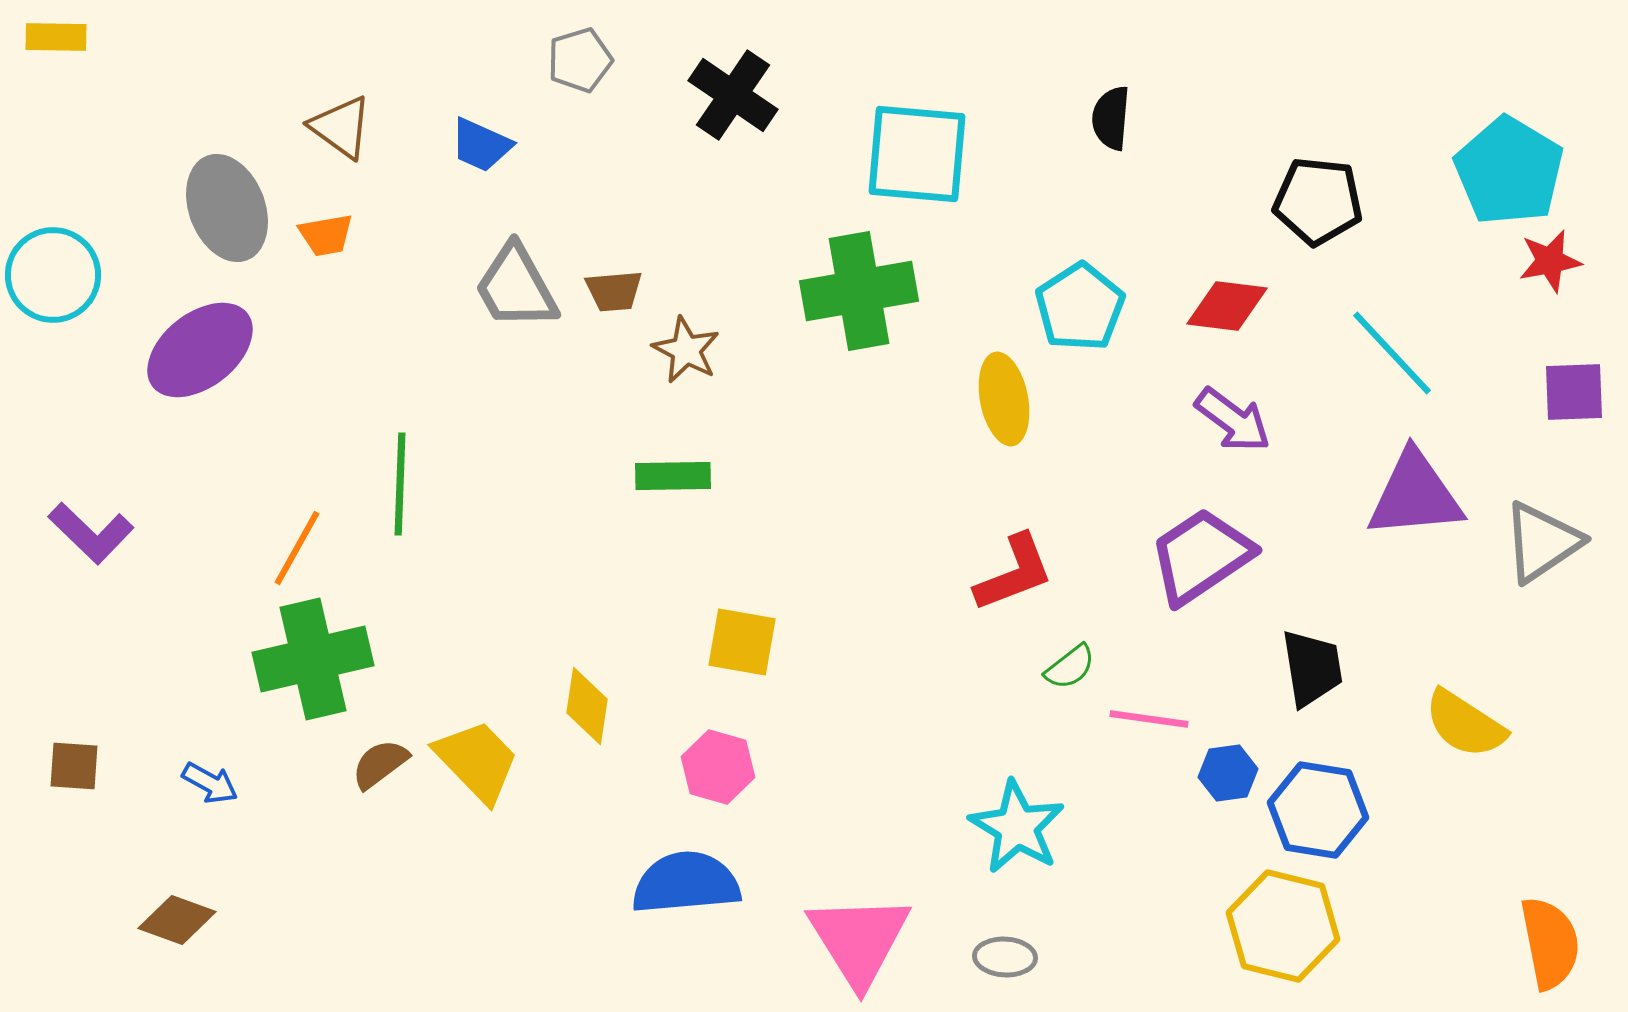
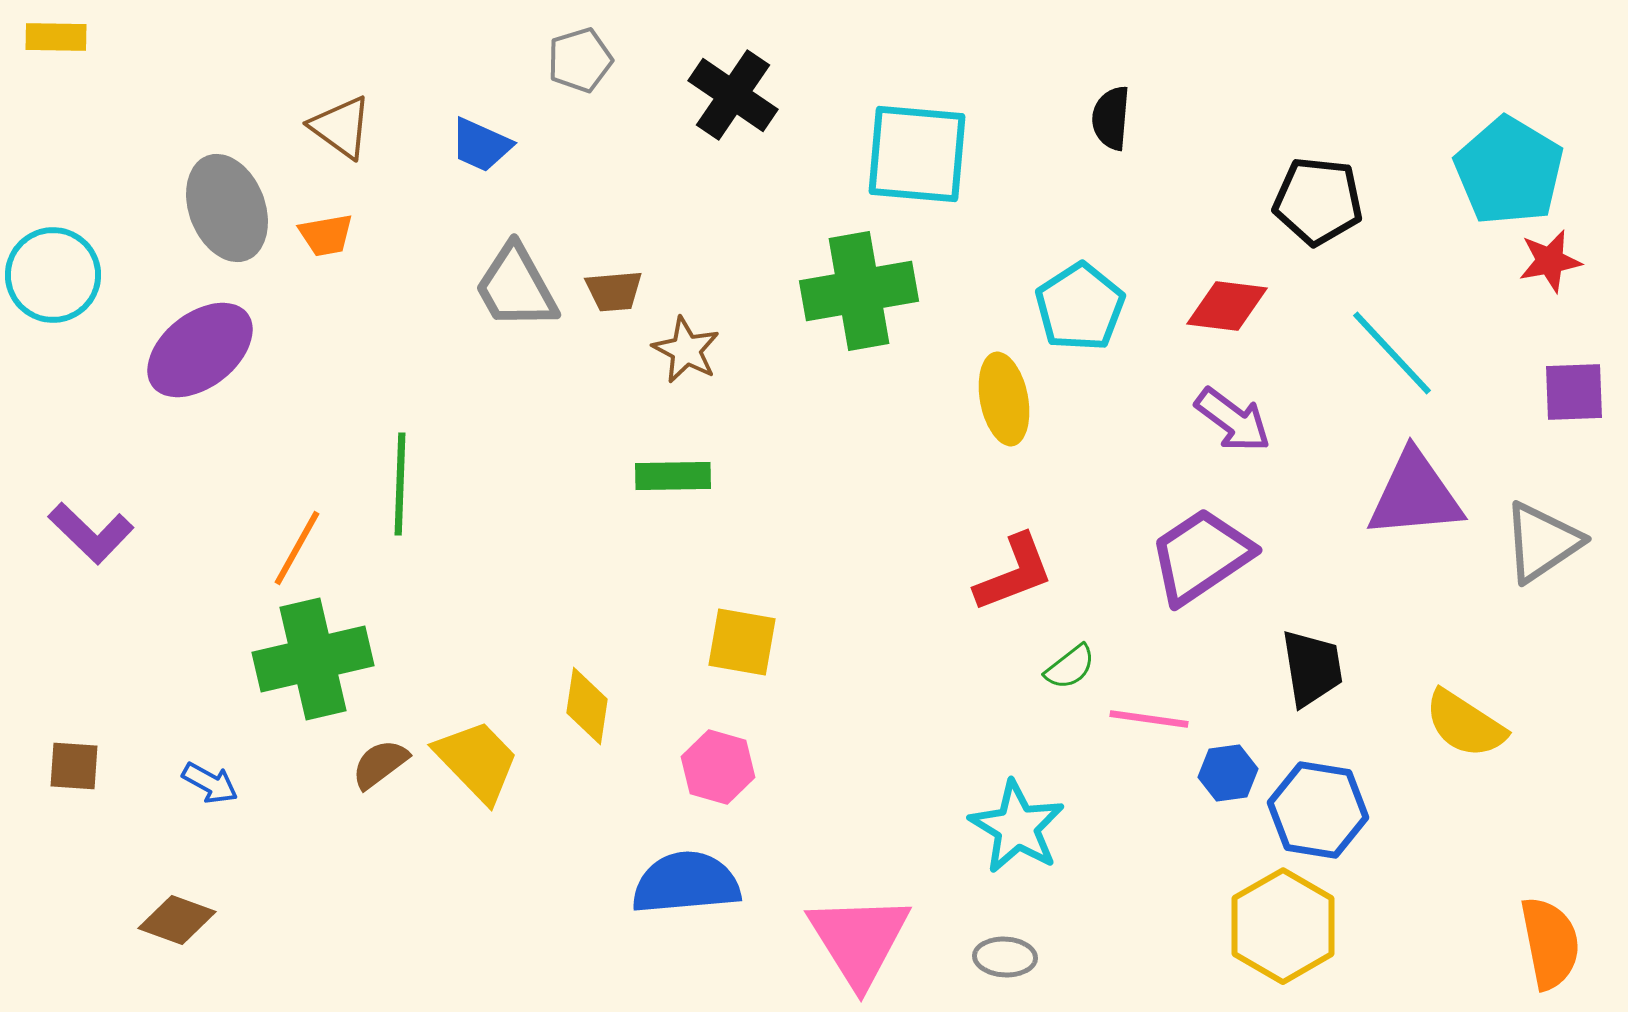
yellow hexagon at (1283, 926): rotated 16 degrees clockwise
